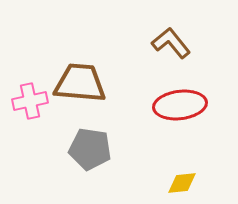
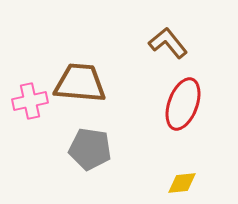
brown L-shape: moved 3 px left
red ellipse: moved 3 px right, 1 px up; rotated 63 degrees counterclockwise
